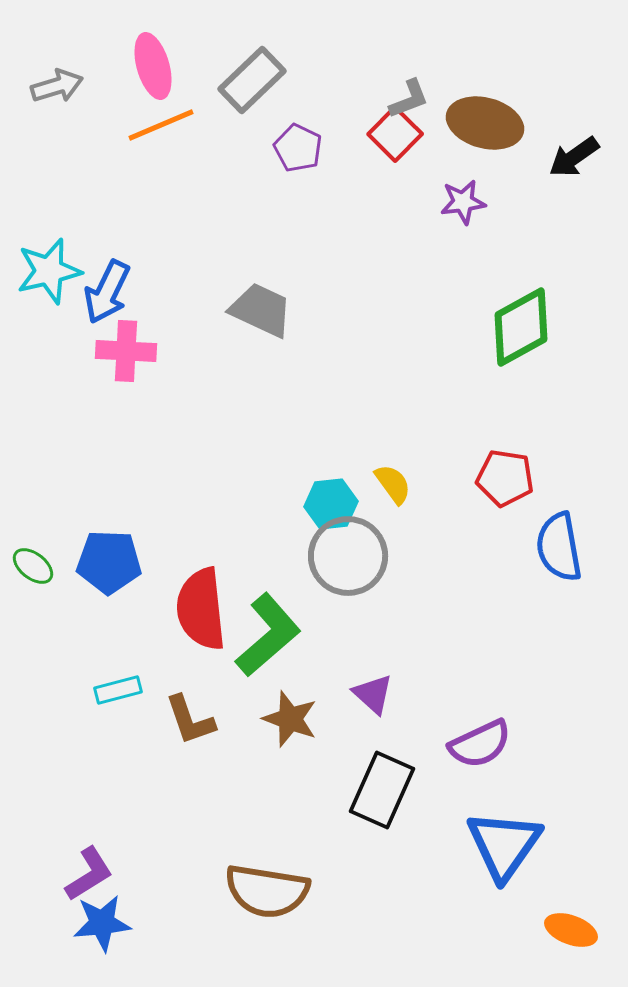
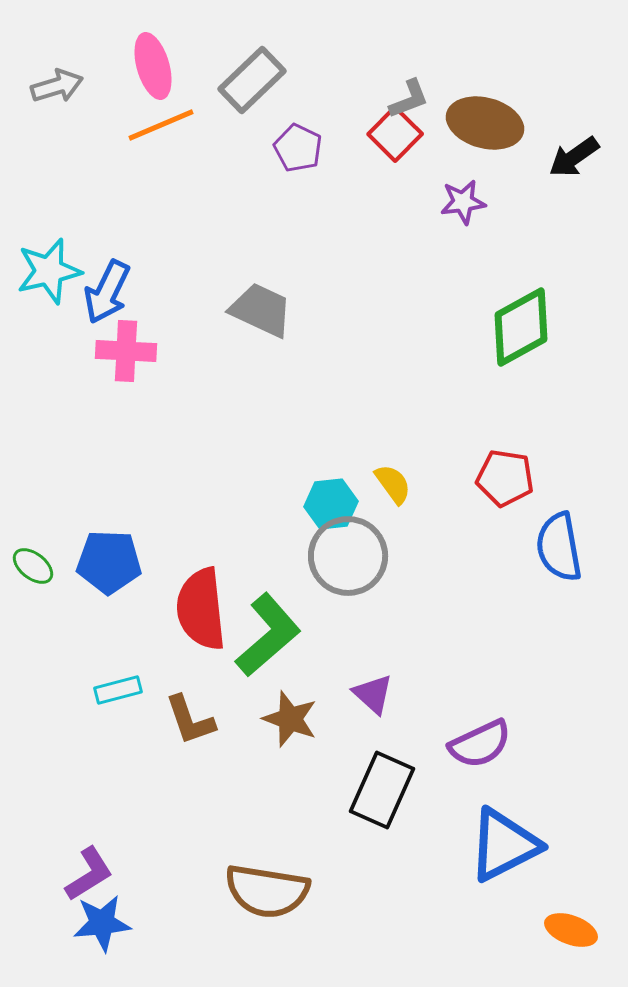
blue triangle: rotated 28 degrees clockwise
